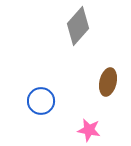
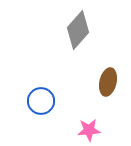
gray diamond: moved 4 px down
pink star: rotated 15 degrees counterclockwise
